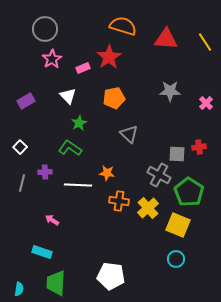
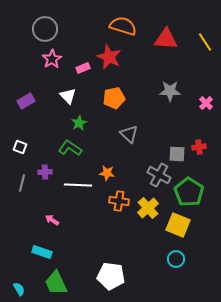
red star: rotated 15 degrees counterclockwise
white square: rotated 24 degrees counterclockwise
green trapezoid: rotated 28 degrees counterclockwise
cyan semicircle: rotated 40 degrees counterclockwise
